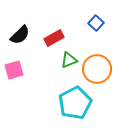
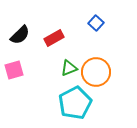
green triangle: moved 8 px down
orange circle: moved 1 px left, 3 px down
